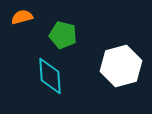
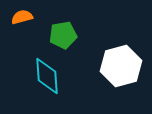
green pentagon: rotated 24 degrees counterclockwise
cyan diamond: moved 3 px left
